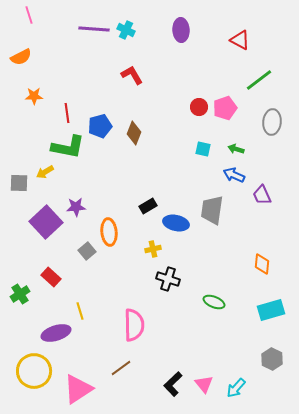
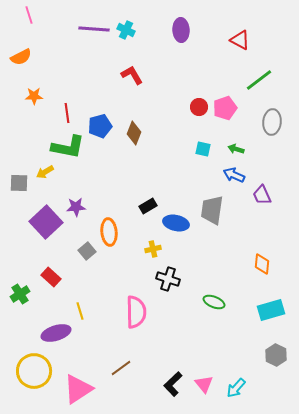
pink semicircle at (134, 325): moved 2 px right, 13 px up
gray hexagon at (272, 359): moved 4 px right, 4 px up
